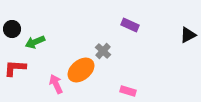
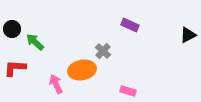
green arrow: rotated 66 degrees clockwise
orange ellipse: moved 1 px right; rotated 28 degrees clockwise
